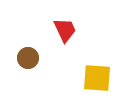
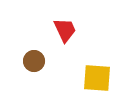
brown circle: moved 6 px right, 3 px down
